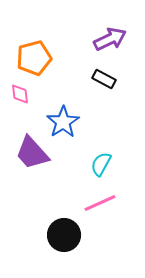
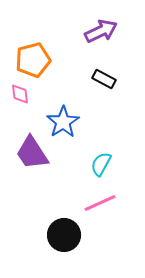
purple arrow: moved 9 px left, 8 px up
orange pentagon: moved 1 px left, 2 px down
purple trapezoid: rotated 9 degrees clockwise
